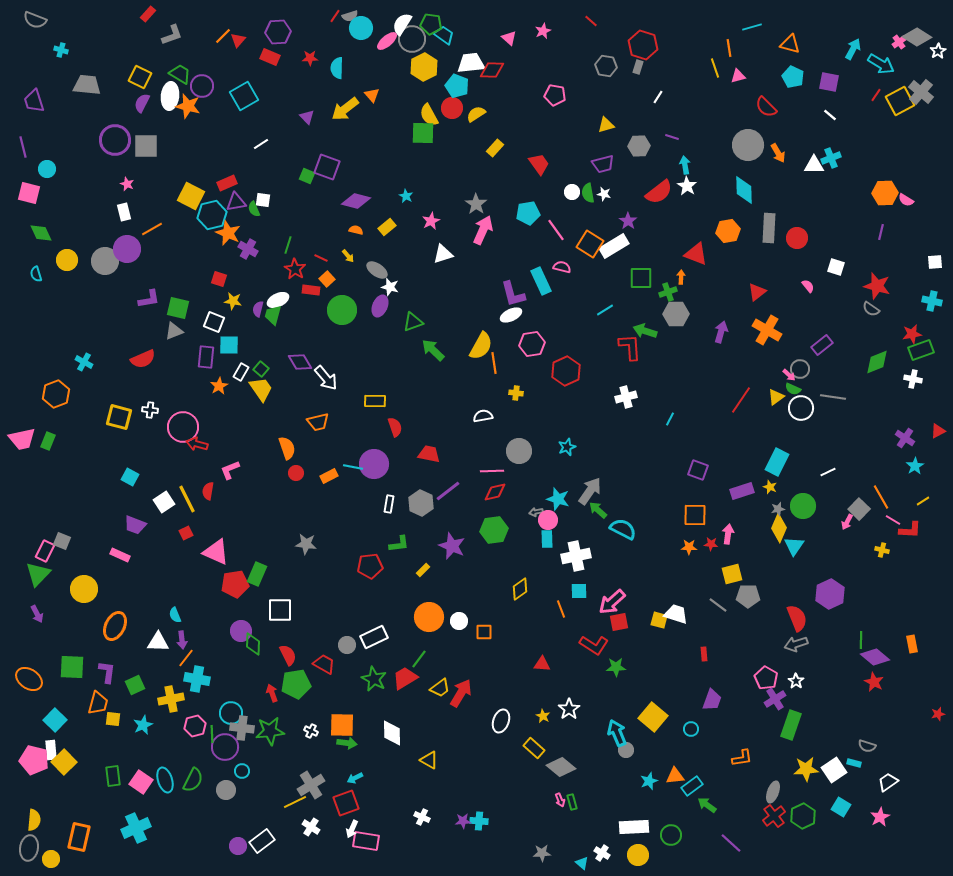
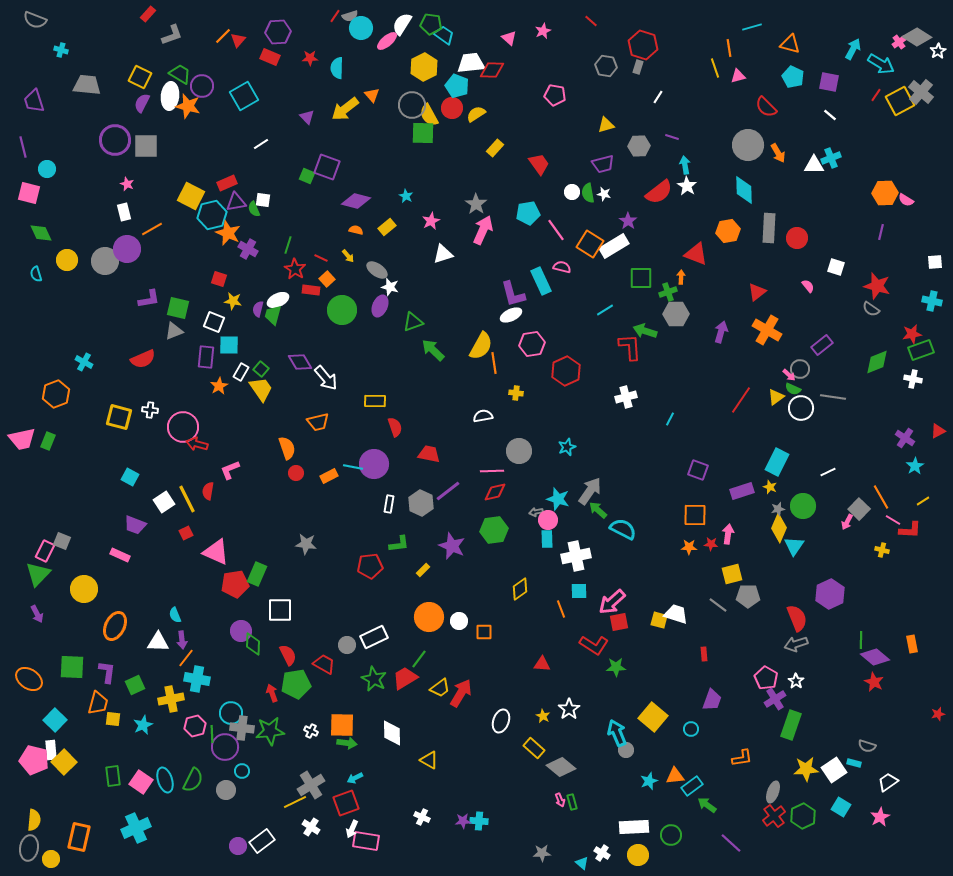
gray circle at (412, 39): moved 66 px down
